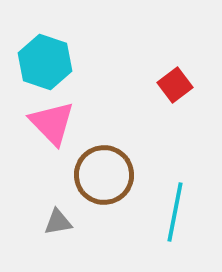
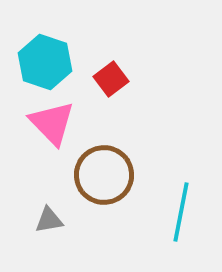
red square: moved 64 px left, 6 px up
cyan line: moved 6 px right
gray triangle: moved 9 px left, 2 px up
